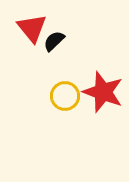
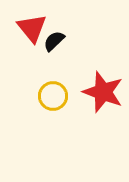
yellow circle: moved 12 px left
